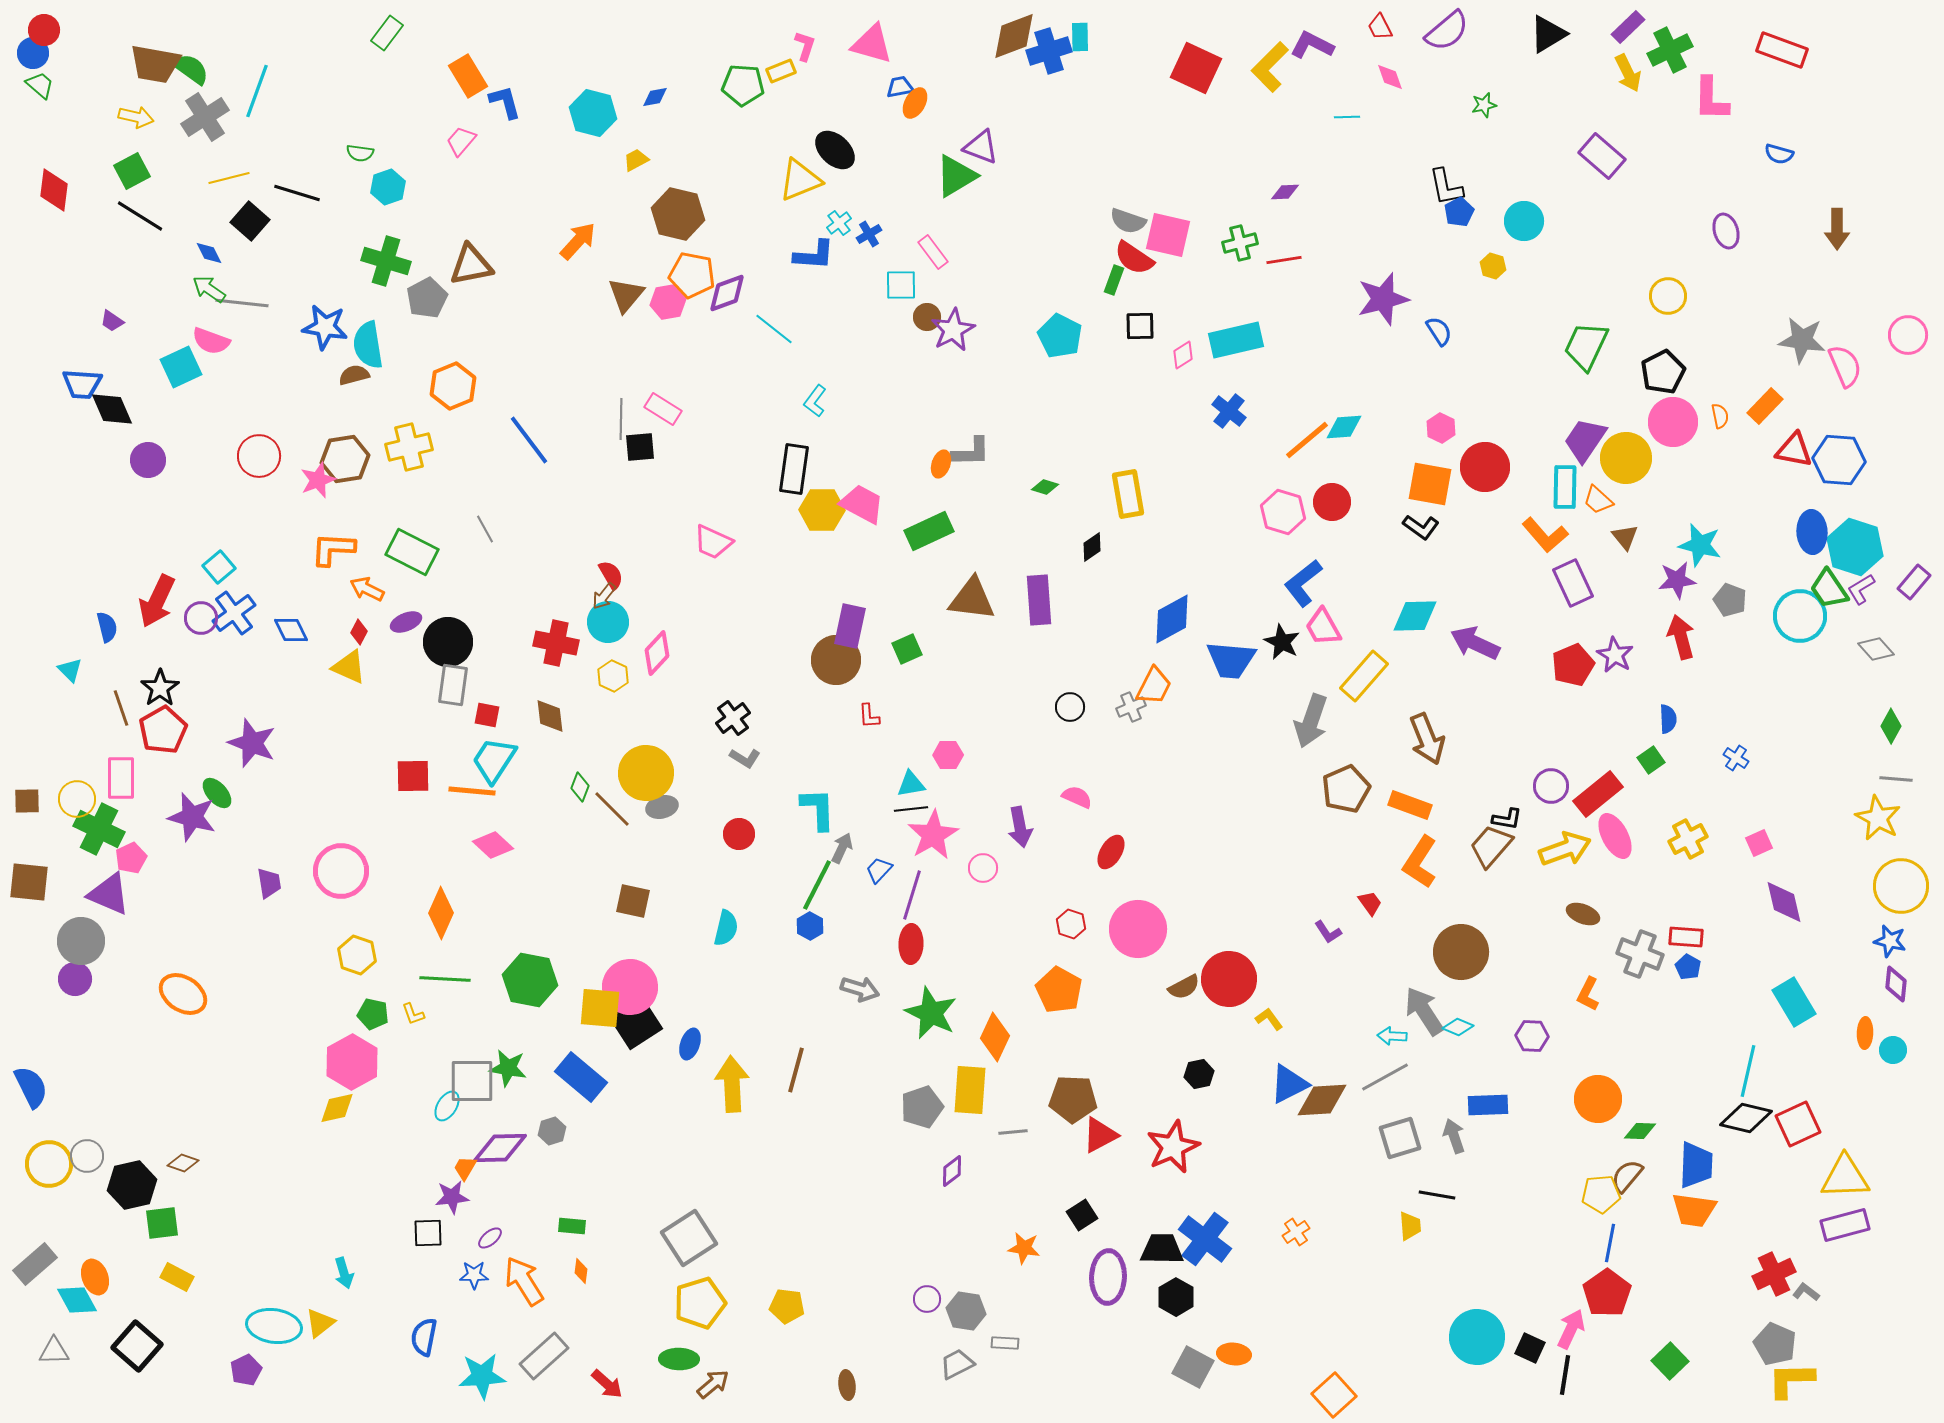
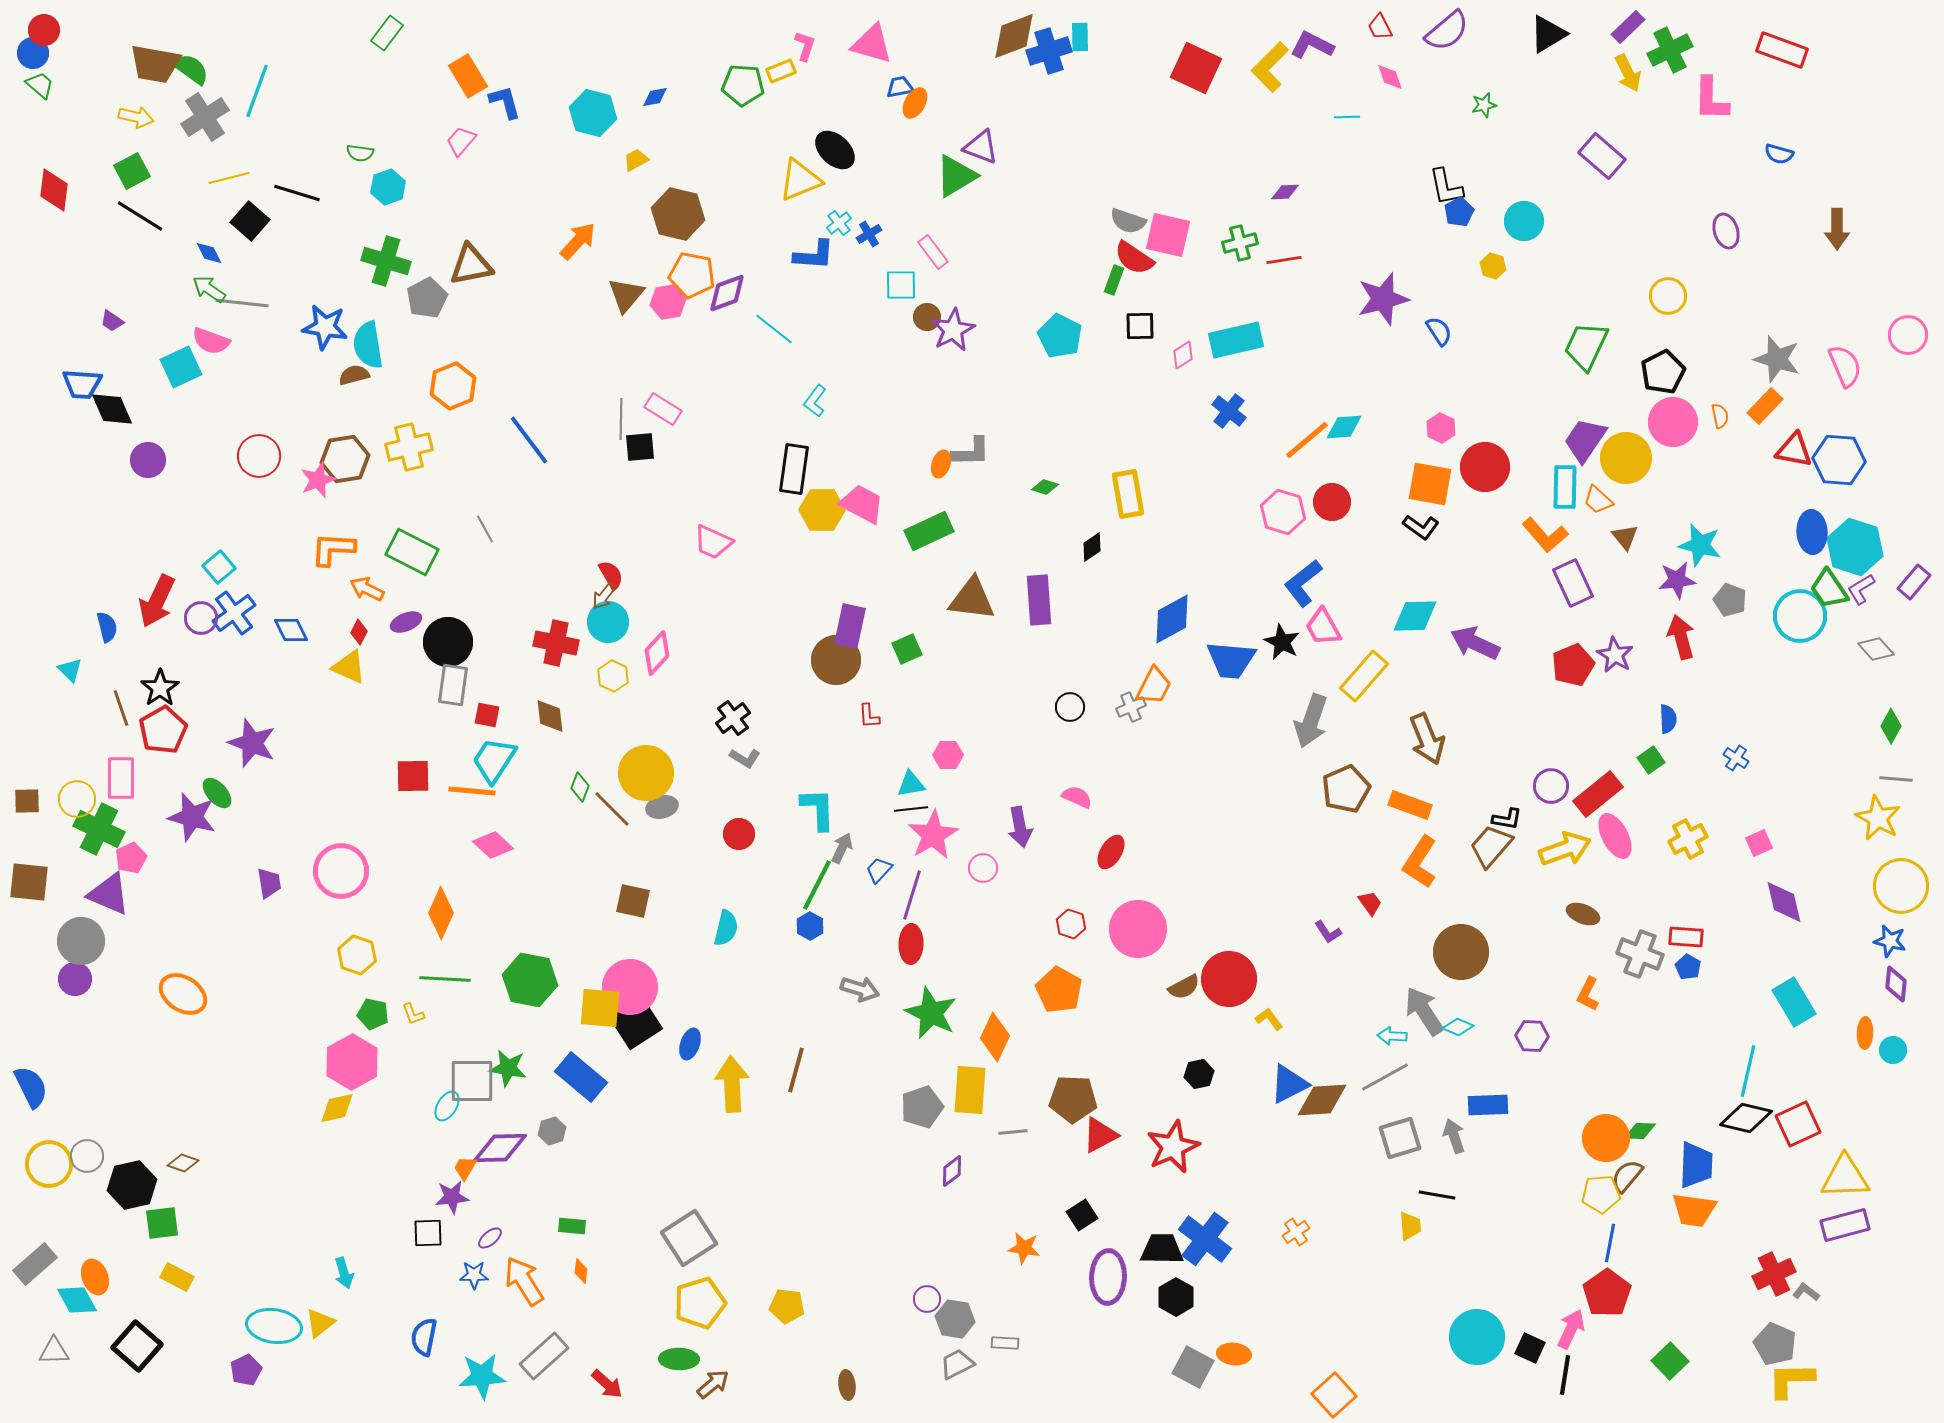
gray star at (1802, 340): moved 25 px left, 19 px down; rotated 9 degrees clockwise
orange circle at (1598, 1099): moved 8 px right, 39 px down
gray hexagon at (966, 1311): moved 11 px left, 8 px down
